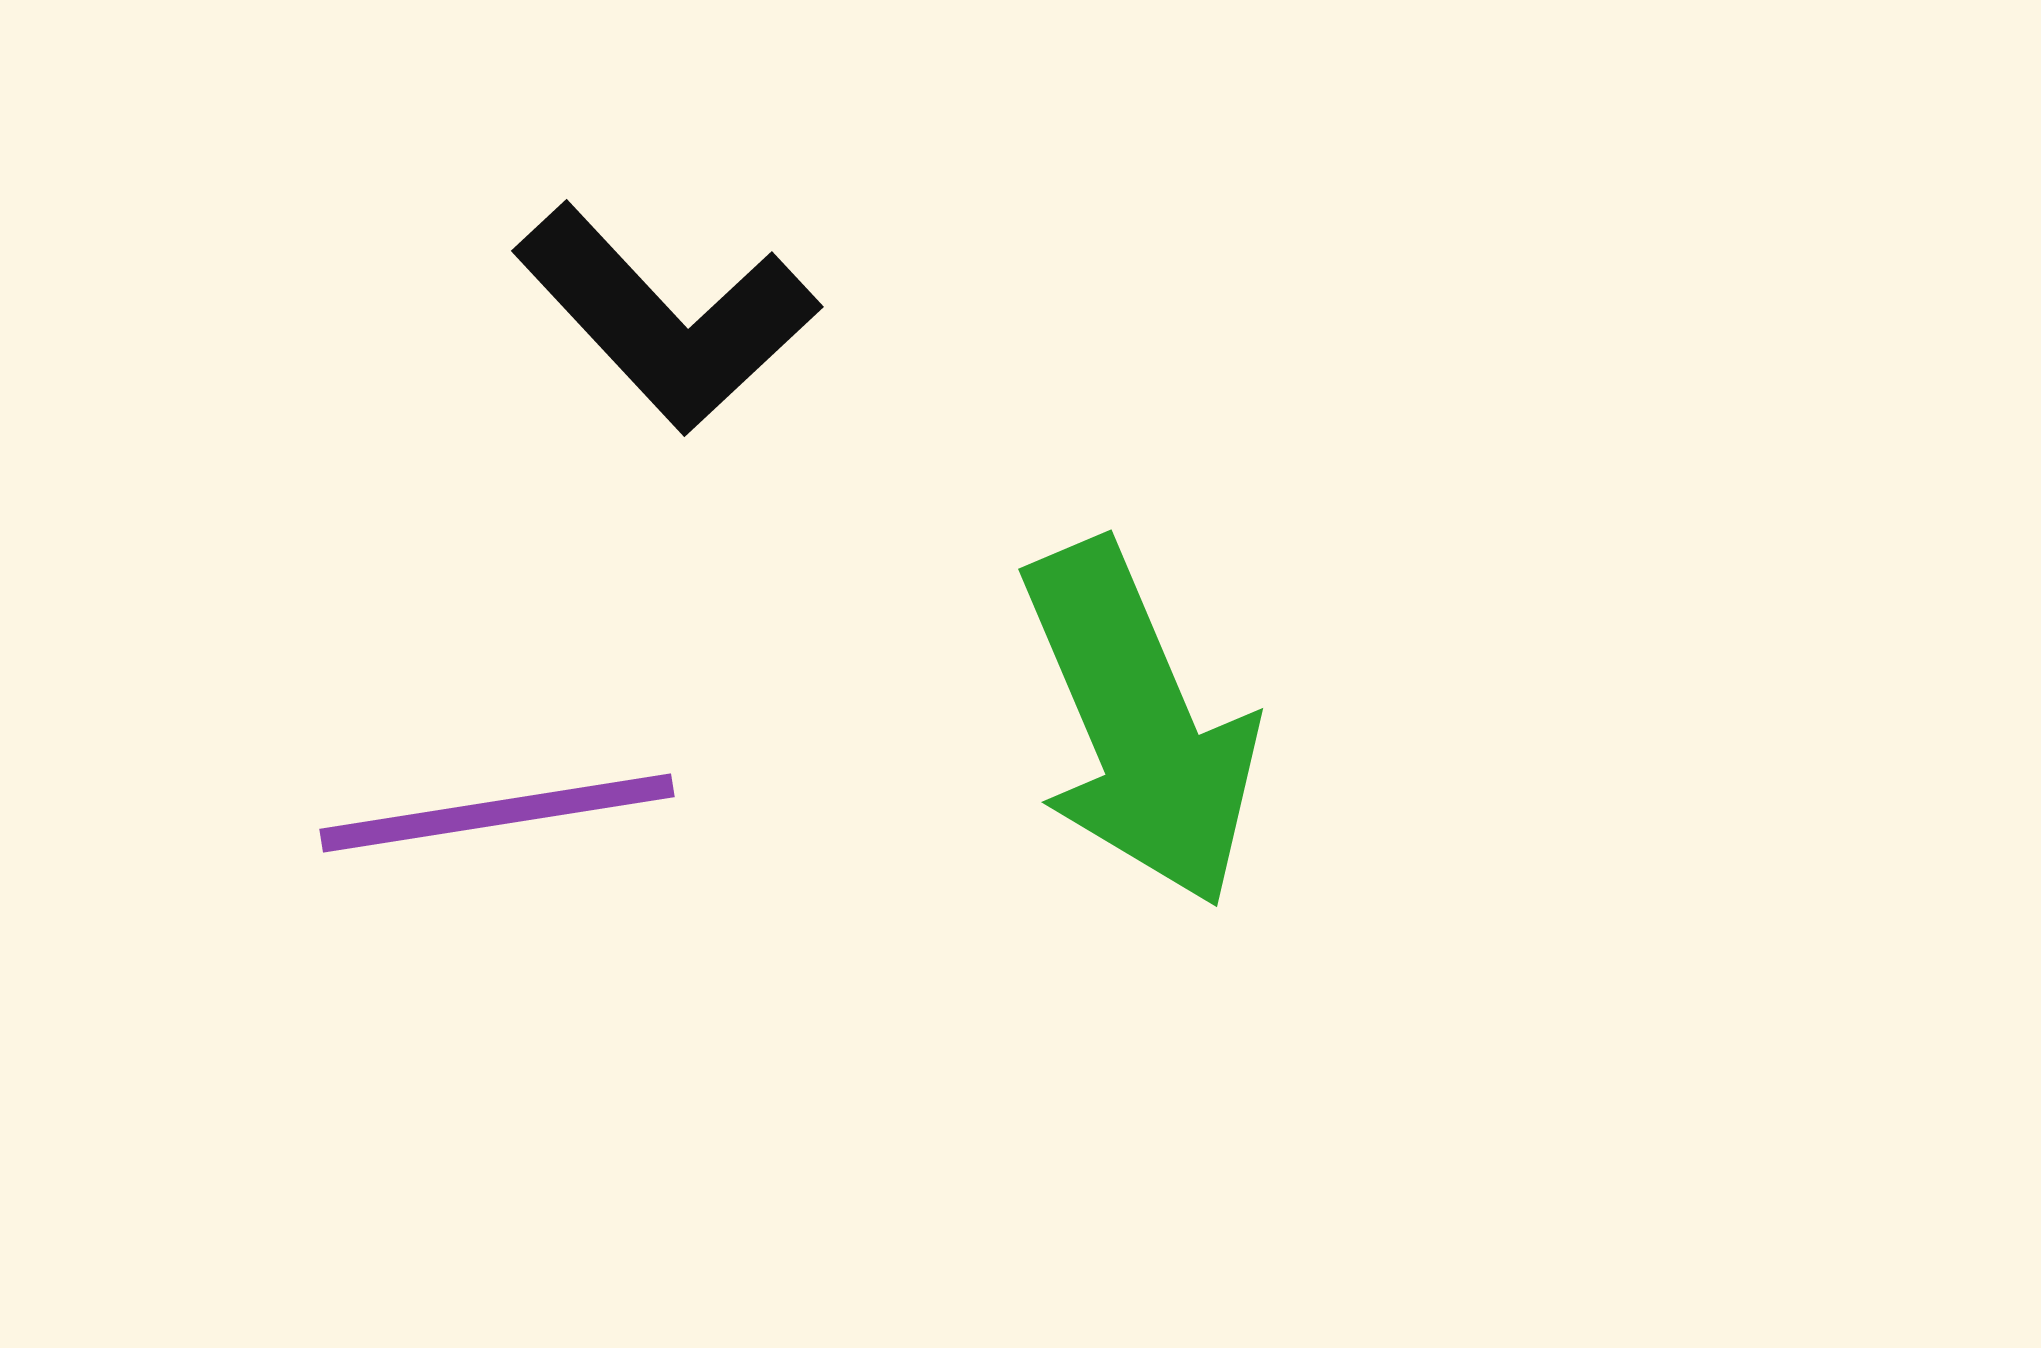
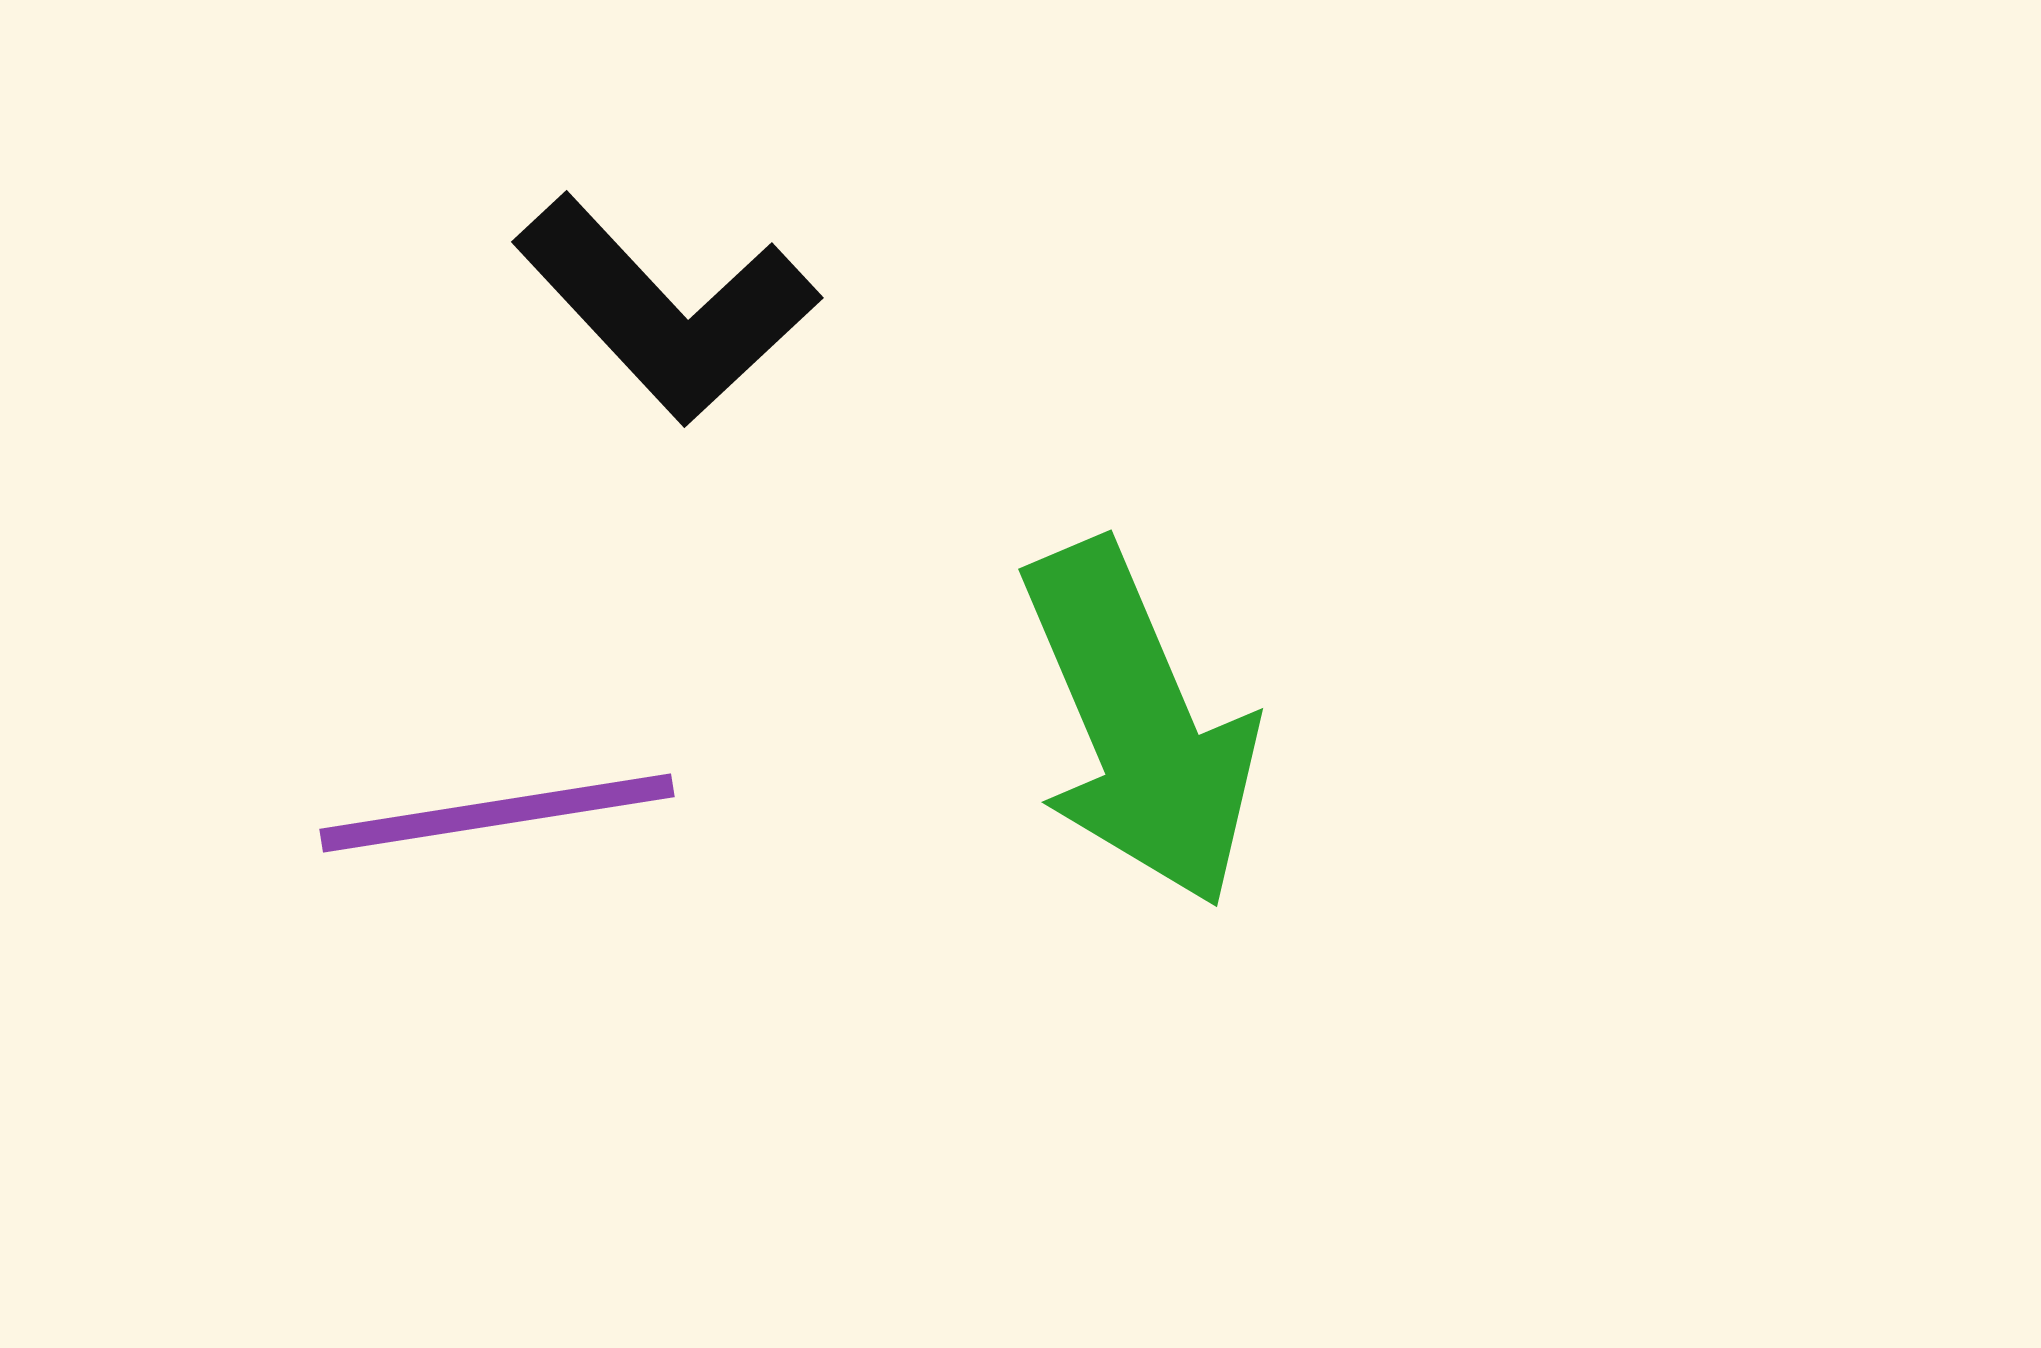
black L-shape: moved 9 px up
